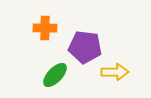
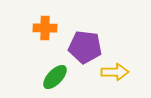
green ellipse: moved 2 px down
